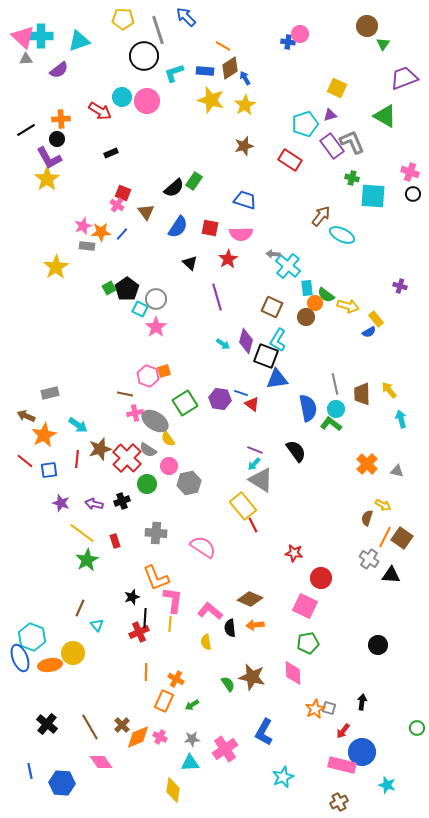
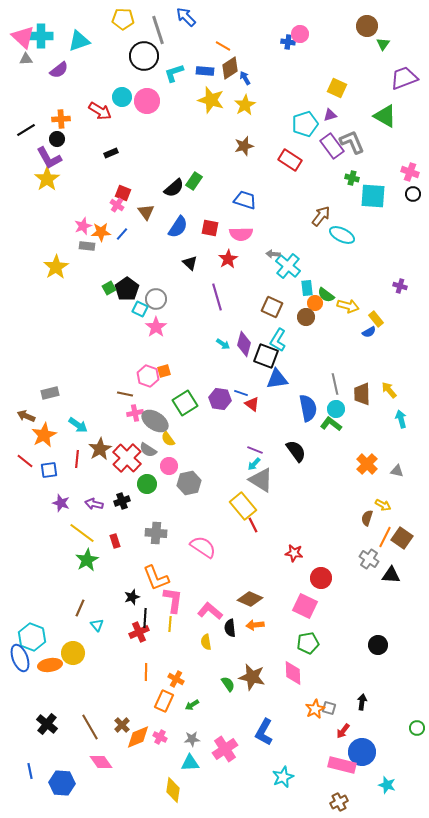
purple diamond at (246, 341): moved 2 px left, 3 px down
brown star at (100, 449): rotated 15 degrees counterclockwise
